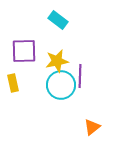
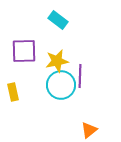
yellow rectangle: moved 9 px down
orange triangle: moved 3 px left, 3 px down
